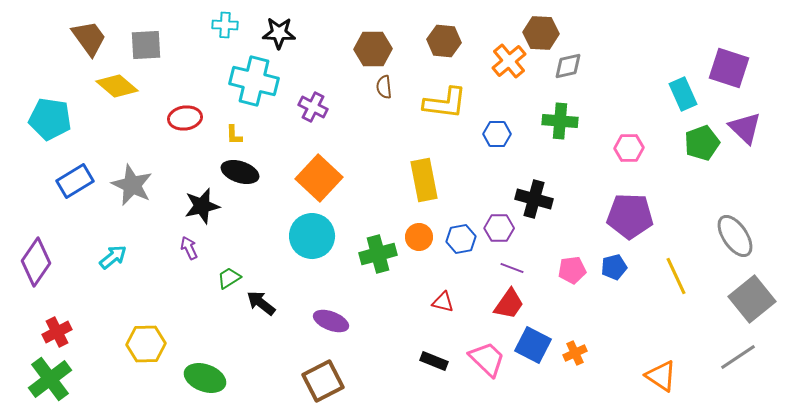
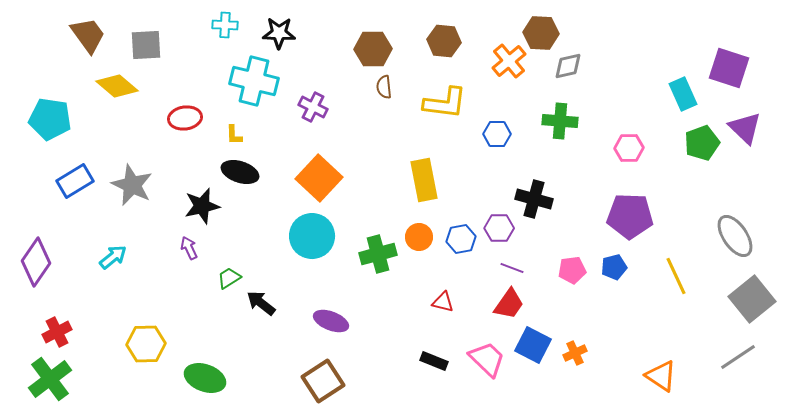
brown trapezoid at (89, 38): moved 1 px left, 3 px up
brown square at (323, 381): rotated 6 degrees counterclockwise
